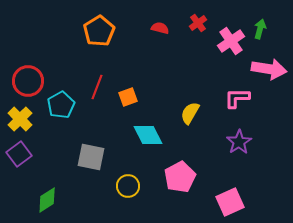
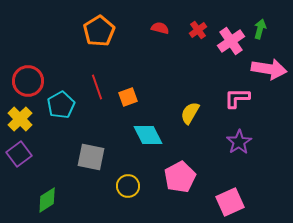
red cross: moved 7 px down
red line: rotated 40 degrees counterclockwise
